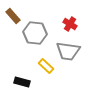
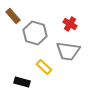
gray hexagon: rotated 10 degrees clockwise
yellow rectangle: moved 2 px left, 1 px down
